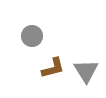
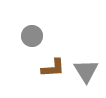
brown L-shape: rotated 10 degrees clockwise
